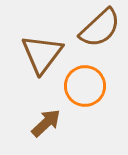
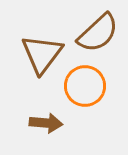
brown semicircle: moved 2 px left, 5 px down
brown arrow: rotated 48 degrees clockwise
